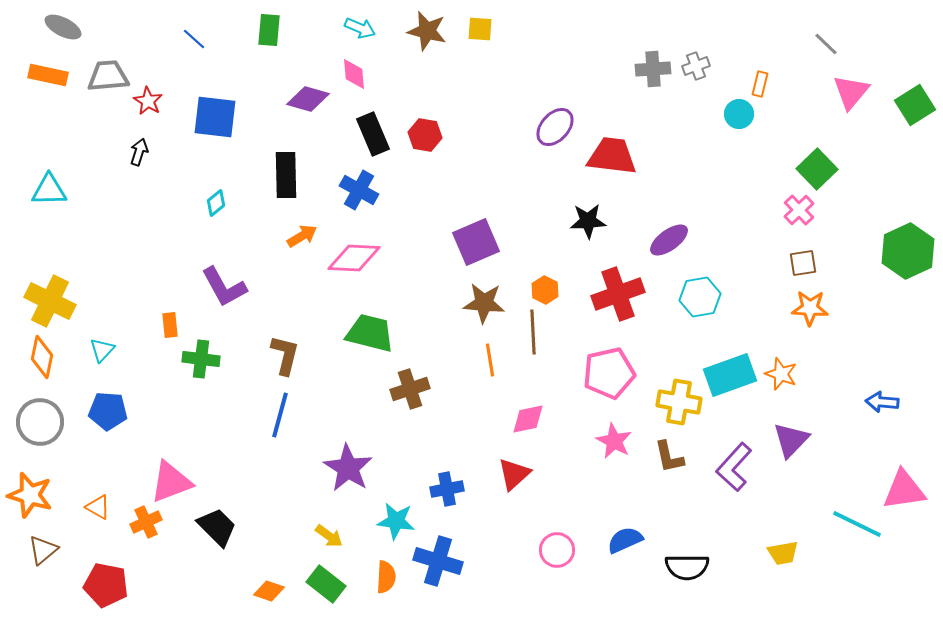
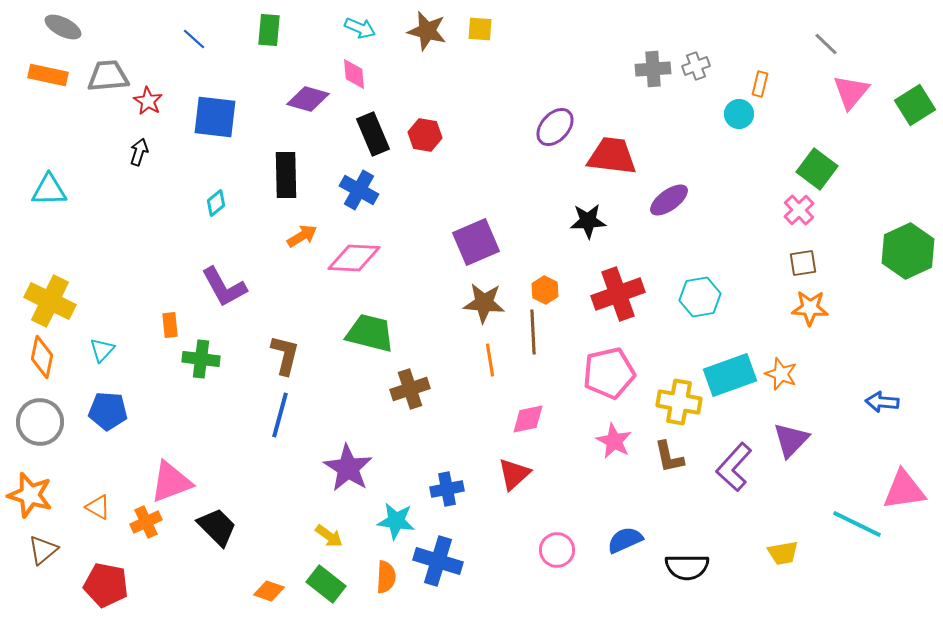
green square at (817, 169): rotated 9 degrees counterclockwise
purple ellipse at (669, 240): moved 40 px up
